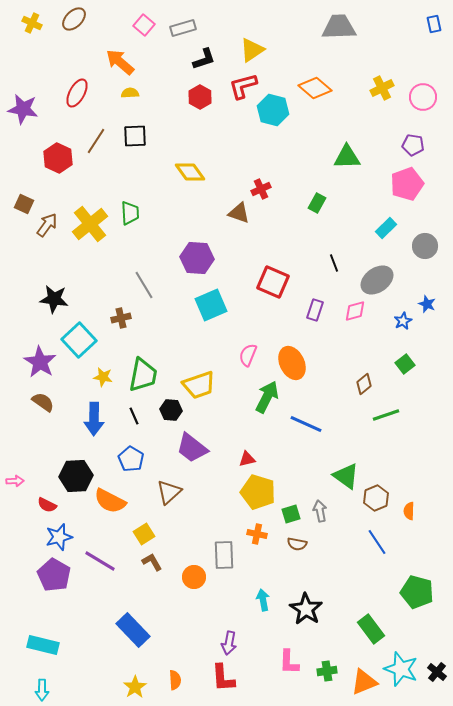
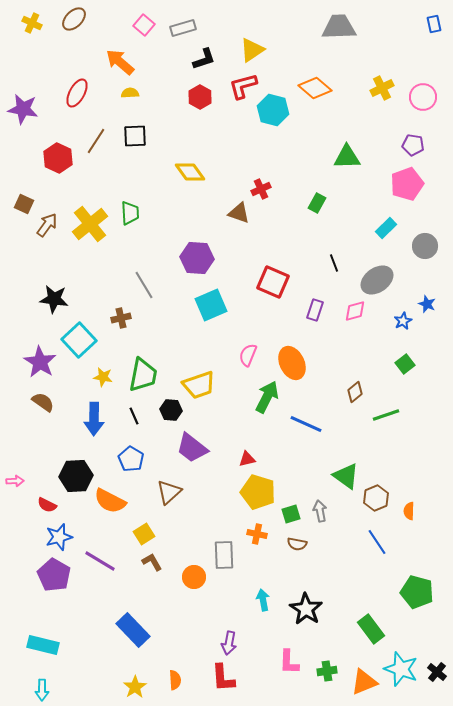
brown diamond at (364, 384): moved 9 px left, 8 px down
